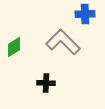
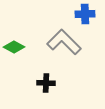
gray L-shape: moved 1 px right
green diamond: rotated 60 degrees clockwise
